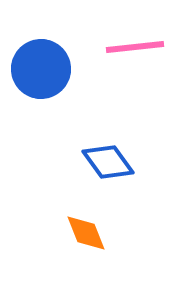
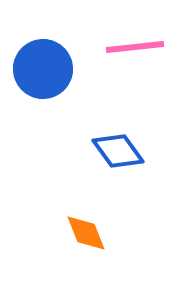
blue circle: moved 2 px right
blue diamond: moved 10 px right, 11 px up
